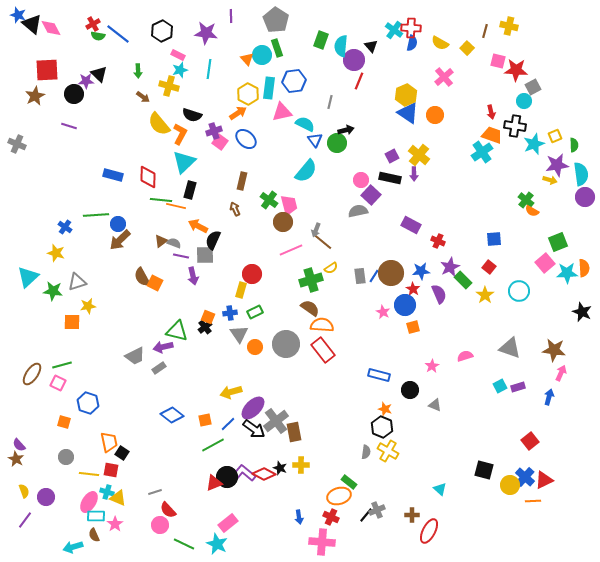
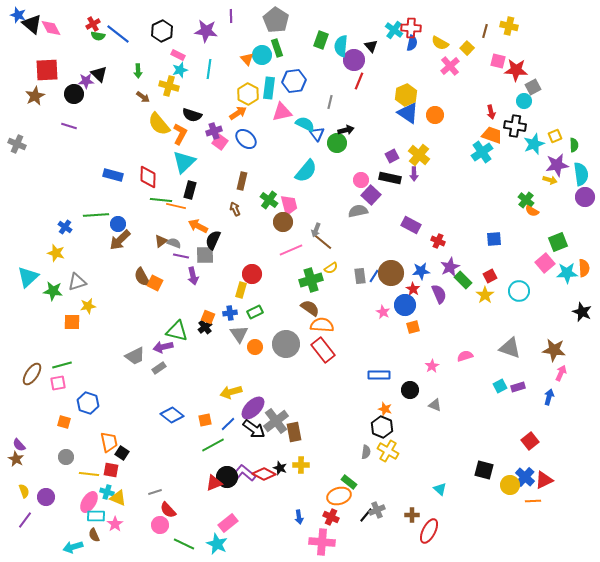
purple star at (206, 33): moved 2 px up
pink cross at (444, 77): moved 6 px right, 11 px up
blue triangle at (315, 140): moved 2 px right, 6 px up
red square at (489, 267): moved 1 px right, 9 px down; rotated 24 degrees clockwise
blue rectangle at (379, 375): rotated 15 degrees counterclockwise
pink square at (58, 383): rotated 35 degrees counterclockwise
